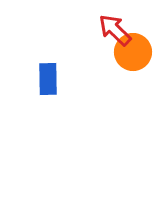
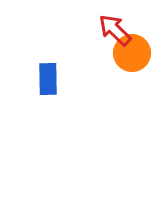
orange circle: moved 1 px left, 1 px down
